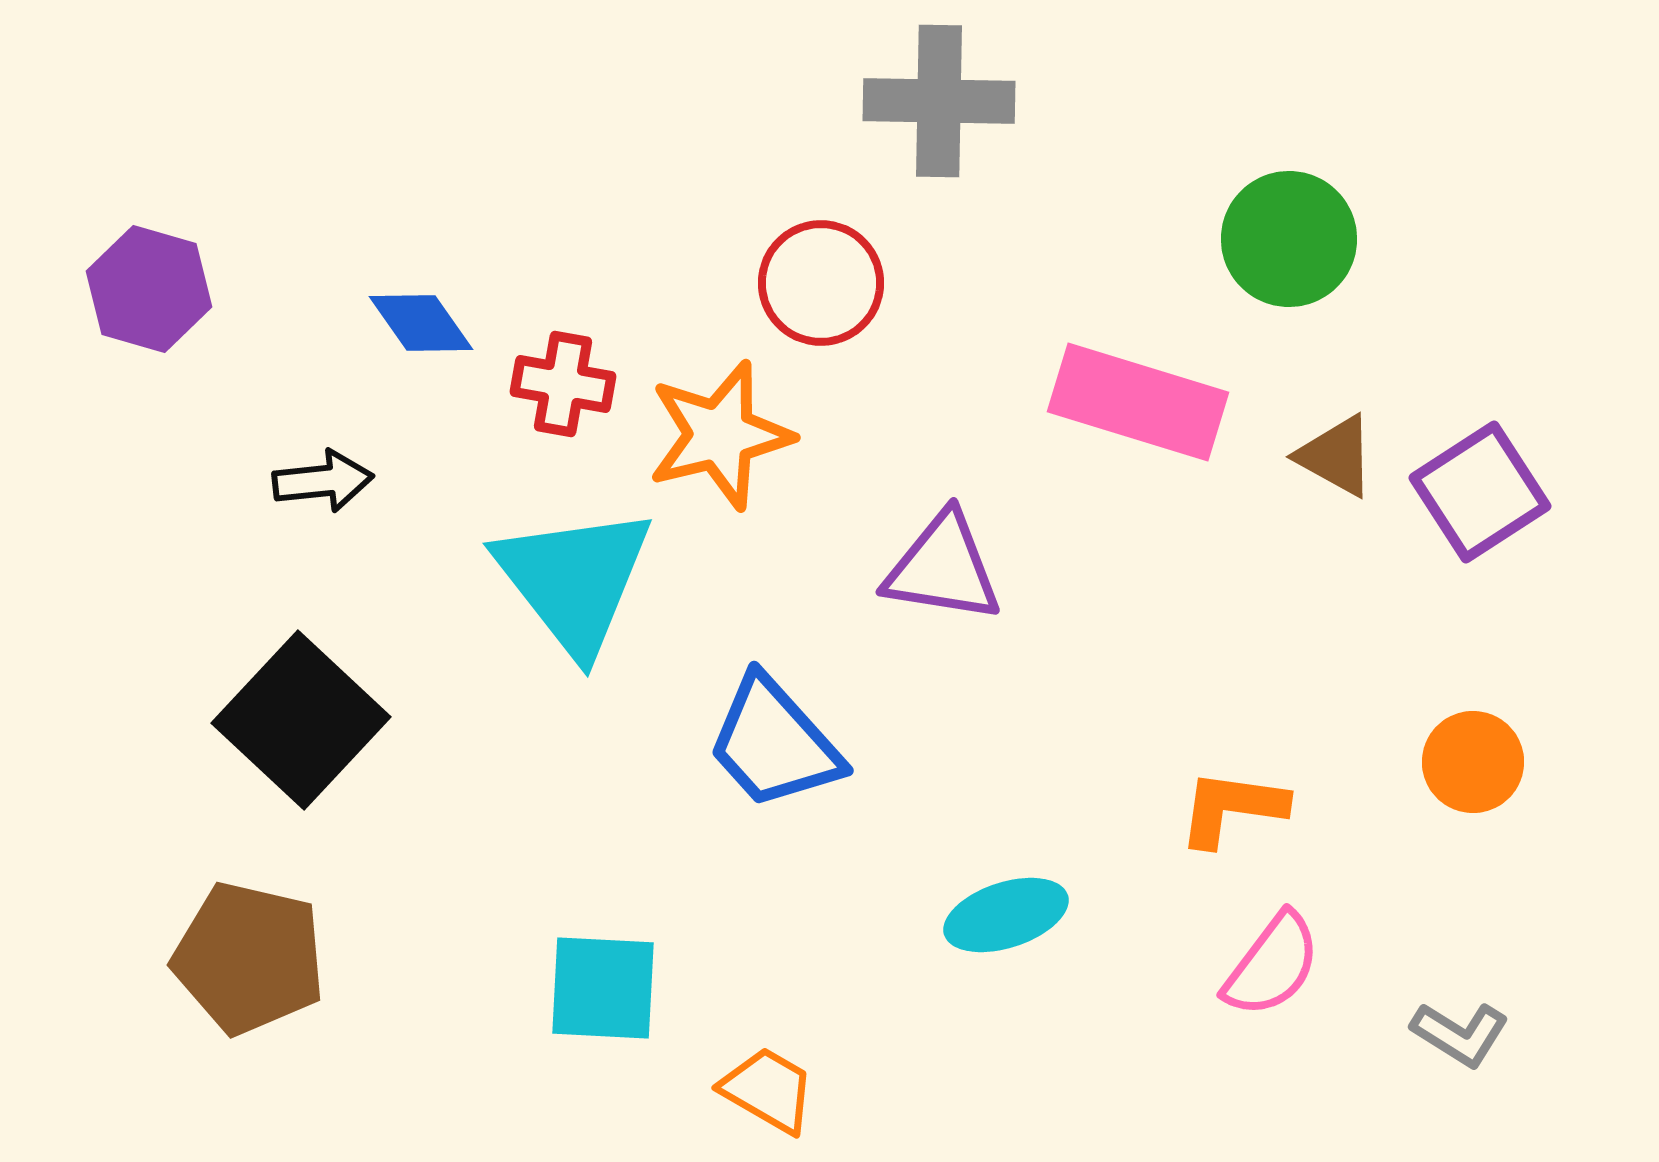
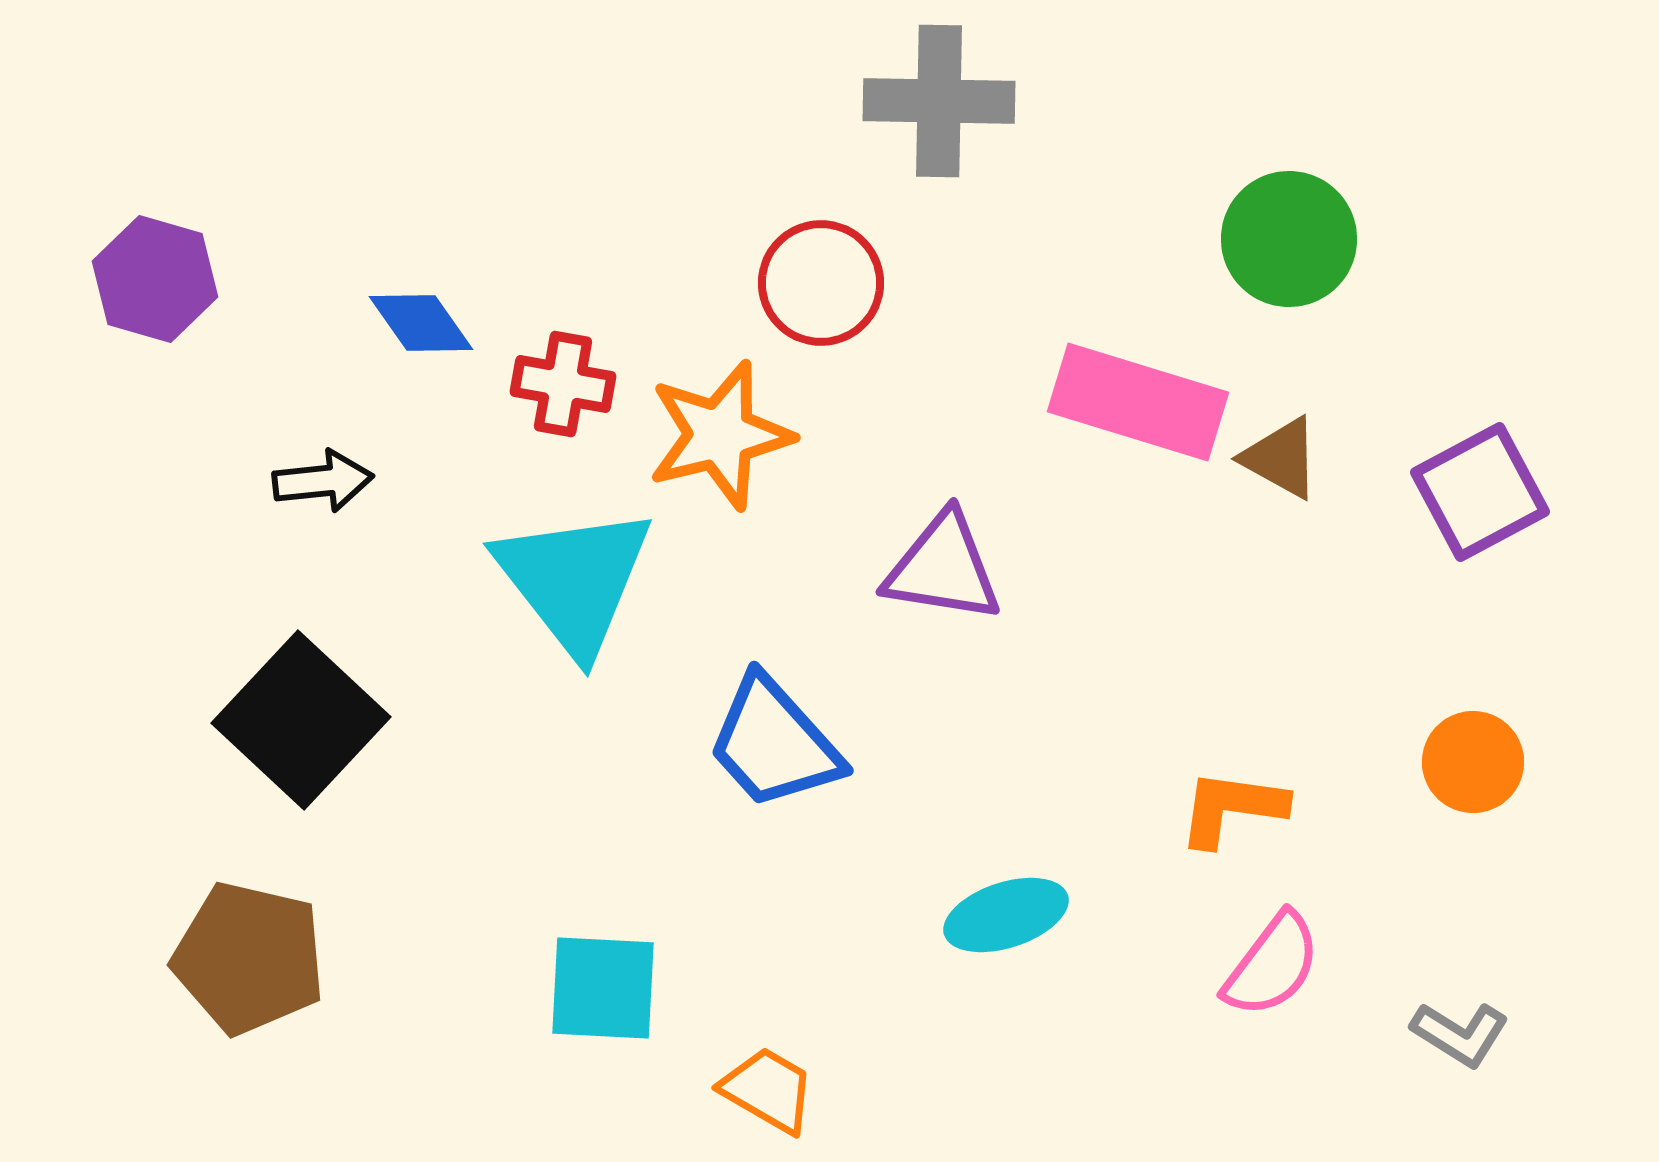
purple hexagon: moved 6 px right, 10 px up
brown triangle: moved 55 px left, 2 px down
purple square: rotated 5 degrees clockwise
